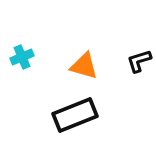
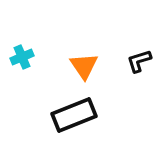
orange triangle: rotated 40 degrees clockwise
black rectangle: moved 1 px left
